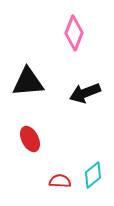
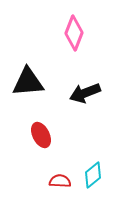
red ellipse: moved 11 px right, 4 px up
